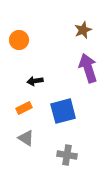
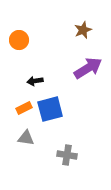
purple arrow: rotated 76 degrees clockwise
blue square: moved 13 px left, 2 px up
gray triangle: rotated 24 degrees counterclockwise
